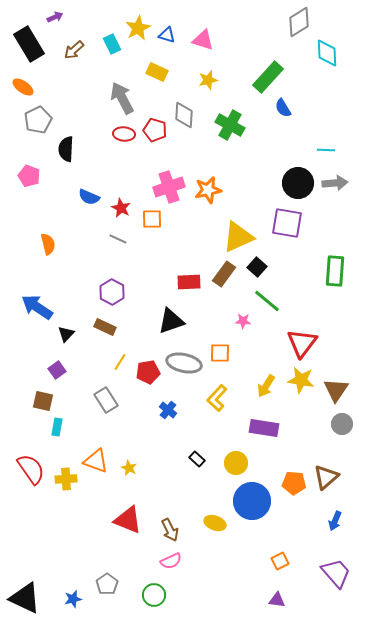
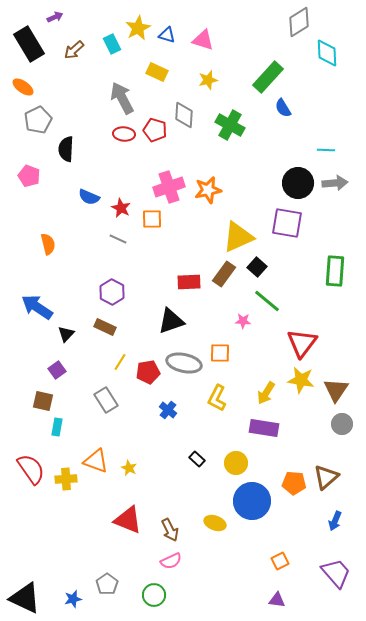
yellow arrow at (266, 386): moved 7 px down
yellow L-shape at (217, 398): rotated 16 degrees counterclockwise
